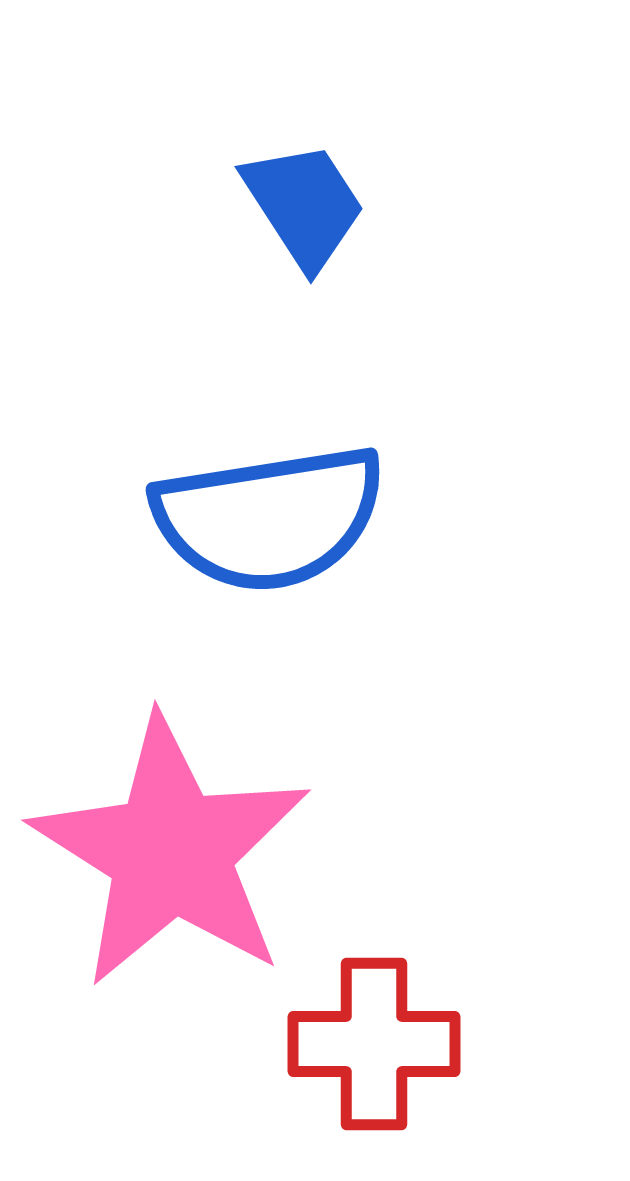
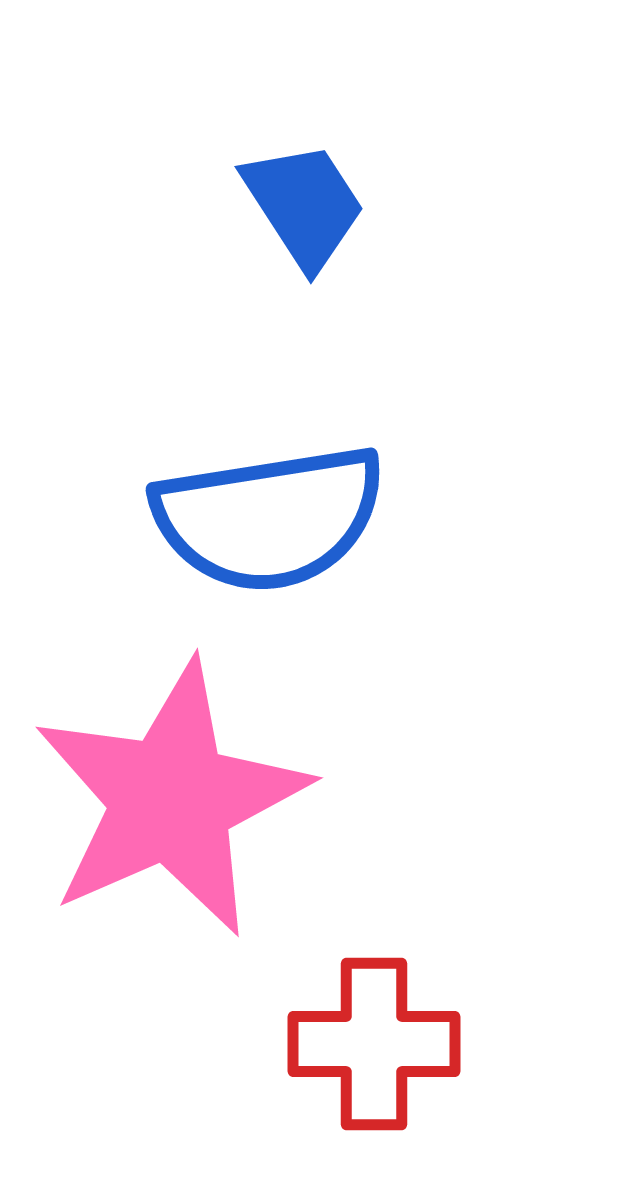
pink star: moved 53 px up; rotated 16 degrees clockwise
